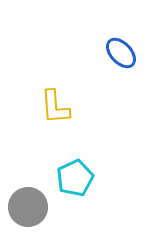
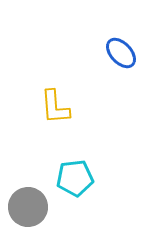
cyan pentagon: rotated 18 degrees clockwise
